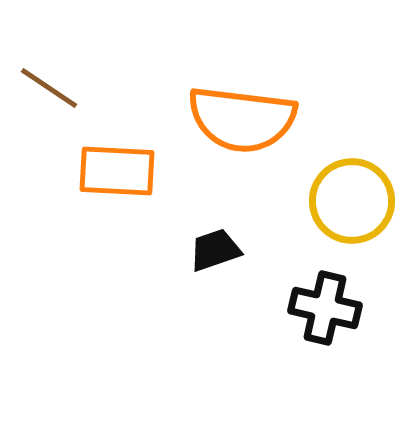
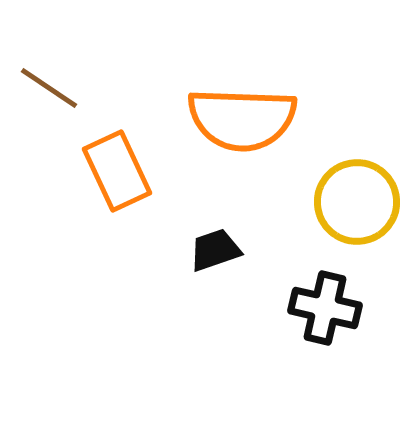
orange semicircle: rotated 5 degrees counterclockwise
orange rectangle: rotated 62 degrees clockwise
yellow circle: moved 5 px right, 1 px down
